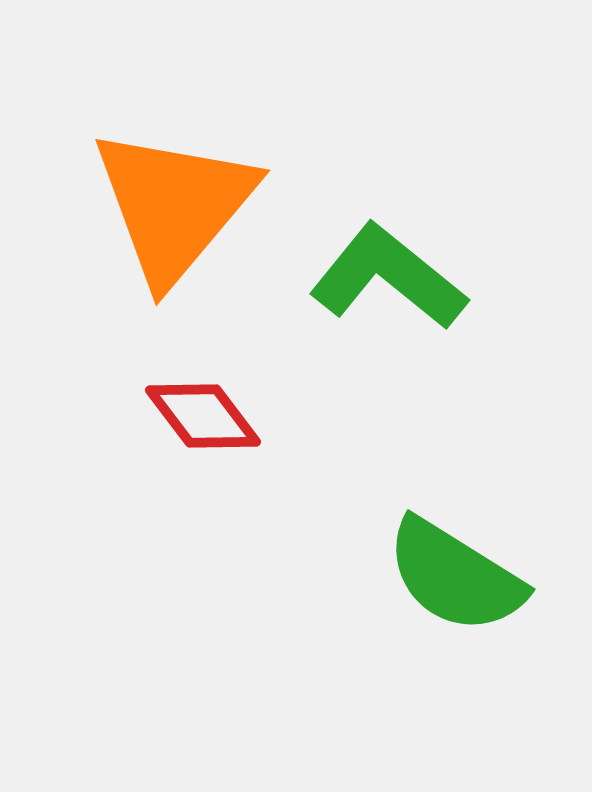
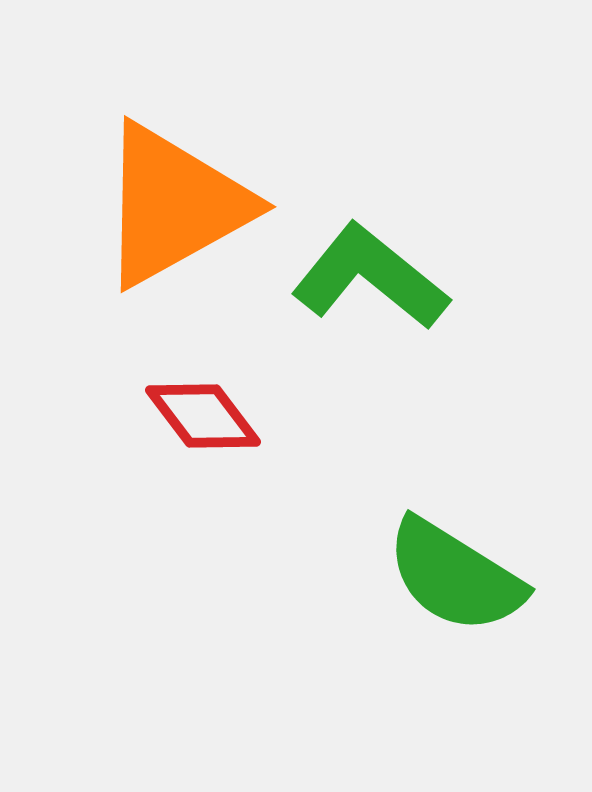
orange triangle: rotated 21 degrees clockwise
green L-shape: moved 18 px left
